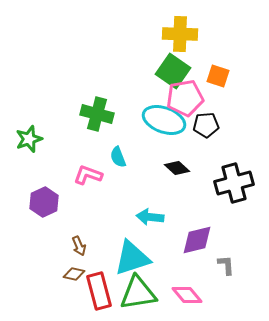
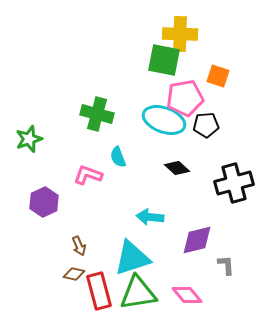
green square: moved 9 px left, 11 px up; rotated 24 degrees counterclockwise
